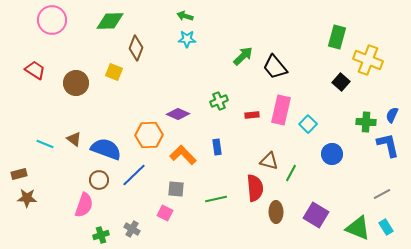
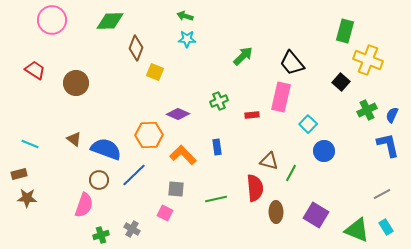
green rectangle at (337, 37): moved 8 px right, 6 px up
black trapezoid at (275, 67): moved 17 px right, 4 px up
yellow square at (114, 72): moved 41 px right
pink rectangle at (281, 110): moved 13 px up
green cross at (366, 122): moved 1 px right, 12 px up; rotated 30 degrees counterclockwise
cyan line at (45, 144): moved 15 px left
blue circle at (332, 154): moved 8 px left, 3 px up
green triangle at (358, 228): moved 1 px left, 2 px down
